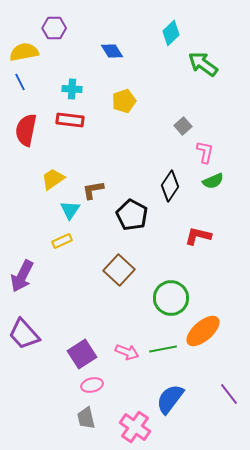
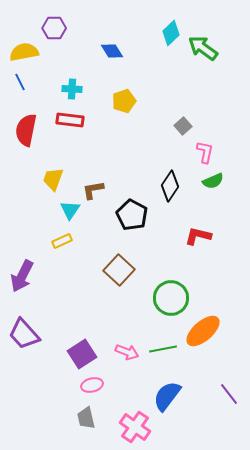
green arrow: moved 16 px up
yellow trapezoid: rotated 35 degrees counterclockwise
blue semicircle: moved 3 px left, 3 px up
